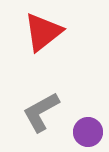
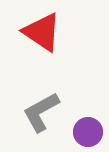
red triangle: moved 1 px left; rotated 48 degrees counterclockwise
